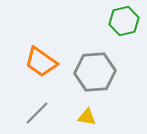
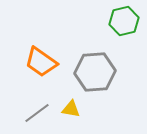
gray line: rotated 8 degrees clockwise
yellow triangle: moved 16 px left, 8 px up
